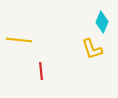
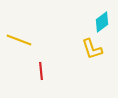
cyan diamond: rotated 30 degrees clockwise
yellow line: rotated 15 degrees clockwise
